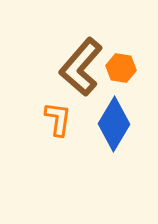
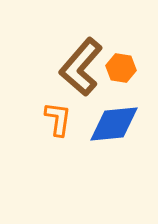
blue diamond: rotated 54 degrees clockwise
